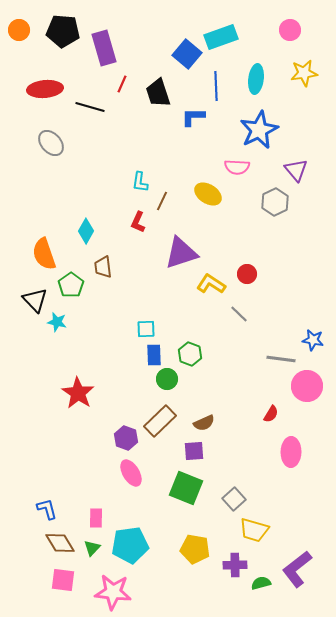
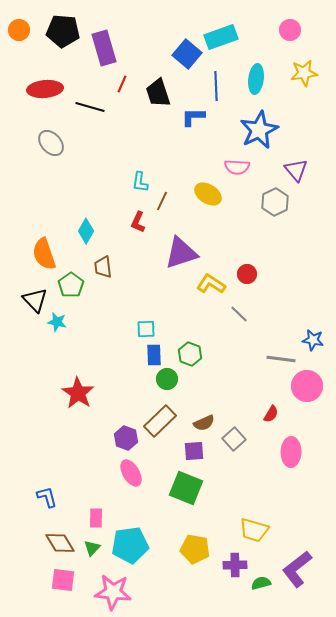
gray square at (234, 499): moved 60 px up
blue L-shape at (47, 509): moved 12 px up
